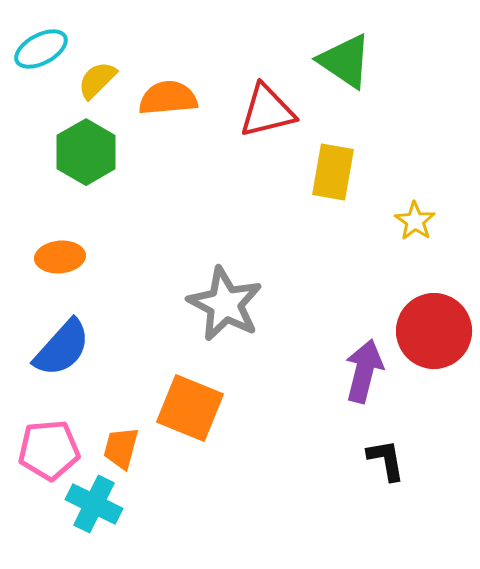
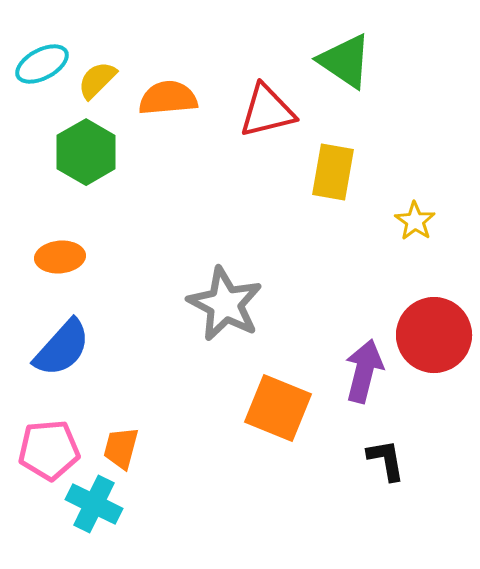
cyan ellipse: moved 1 px right, 15 px down
red circle: moved 4 px down
orange square: moved 88 px right
